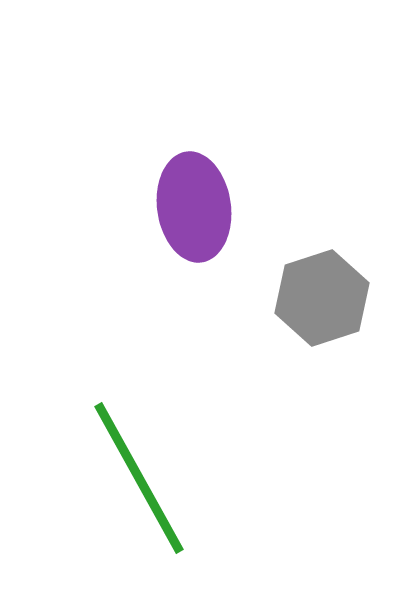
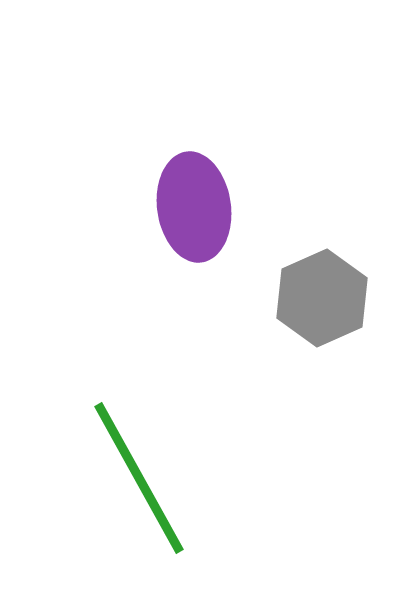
gray hexagon: rotated 6 degrees counterclockwise
